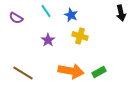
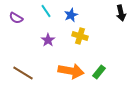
blue star: rotated 24 degrees clockwise
green rectangle: rotated 24 degrees counterclockwise
